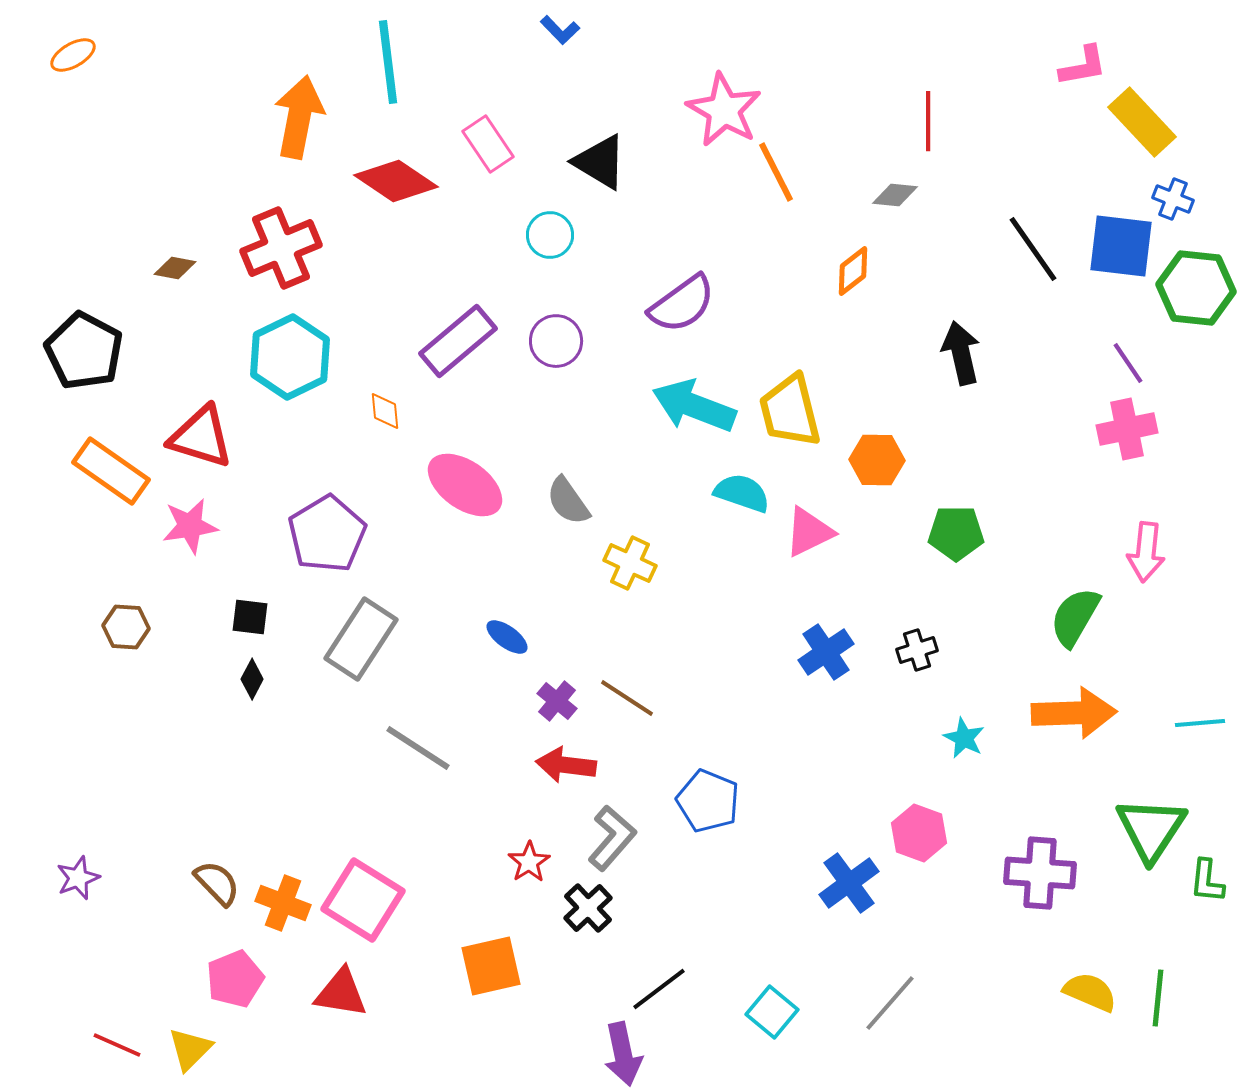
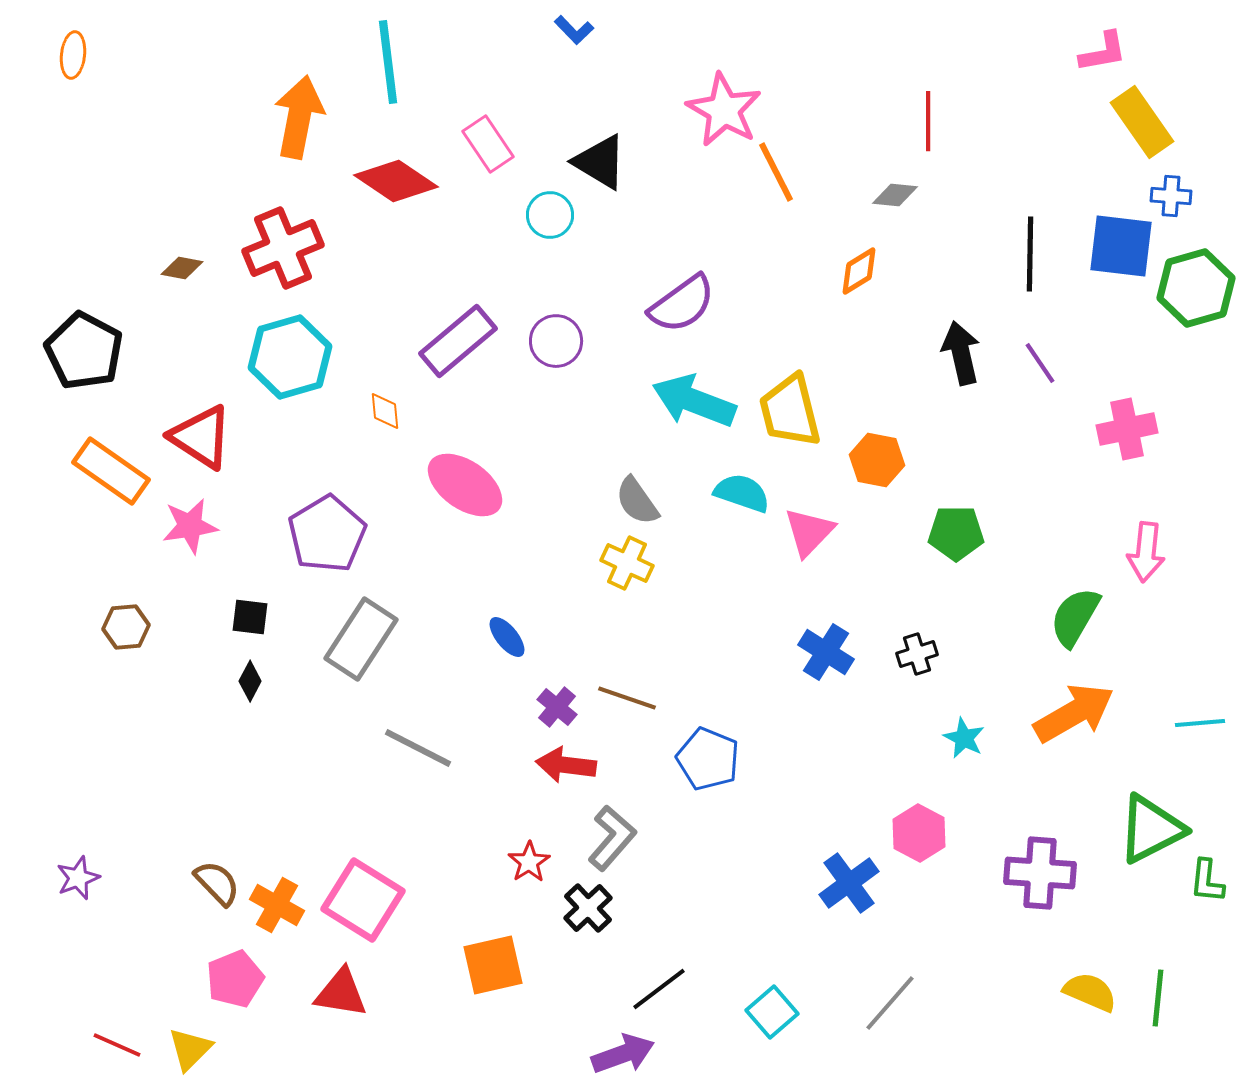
blue L-shape at (560, 30): moved 14 px right
orange ellipse at (73, 55): rotated 54 degrees counterclockwise
pink L-shape at (1083, 66): moved 20 px right, 14 px up
yellow rectangle at (1142, 122): rotated 8 degrees clockwise
blue cross at (1173, 199): moved 2 px left, 3 px up; rotated 18 degrees counterclockwise
cyan circle at (550, 235): moved 20 px up
red cross at (281, 248): moved 2 px right
black line at (1033, 249): moved 3 px left, 5 px down; rotated 36 degrees clockwise
brown diamond at (175, 268): moved 7 px right
orange diamond at (853, 271): moved 6 px right; rotated 6 degrees clockwise
green hexagon at (1196, 288): rotated 22 degrees counterclockwise
cyan hexagon at (290, 357): rotated 10 degrees clockwise
purple line at (1128, 363): moved 88 px left
cyan arrow at (694, 406): moved 5 px up
red triangle at (201, 437): rotated 16 degrees clockwise
orange hexagon at (877, 460): rotated 10 degrees clockwise
gray semicircle at (568, 501): moved 69 px right
pink triangle at (809, 532): rotated 20 degrees counterclockwise
yellow cross at (630, 563): moved 3 px left
brown hexagon at (126, 627): rotated 9 degrees counterclockwise
blue ellipse at (507, 637): rotated 15 degrees clockwise
black cross at (917, 650): moved 4 px down
blue cross at (826, 652): rotated 24 degrees counterclockwise
black diamond at (252, 679): moved 2 px left, 2 px down
brown line at (627, 698): rotated 14 degrees counterclockwise
purple cross at (557, 701): moved 6 px down
orange arrow at (1074, 713): rotated 28 degrees counterclockwise
gray line at (418, 748): rotated 6 degrees counterclockwise
blue pentagon at (708, 801): moved 42 px up
green triangle at (1151, 829): rotated 30 degrees clockwise
pink hexagon at (919, 833): rotated 8 degrees clockwise
orange cross at (283, 903): moved 6 px left, 2 px down; rotated 8 degrees clockwise
orange square at (491, 966): moved 2 px right, 1 px up
cyan square at (772, 1012): rotated 9 degrees clockwise
purple arrow at (623, 1054): rotated 98 degrees counterclockwise
